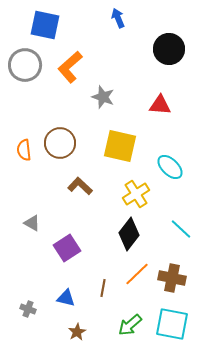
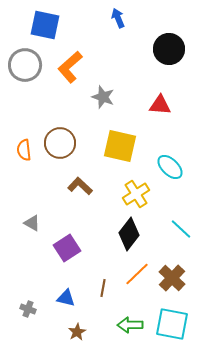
brown cross: rotated 32 degrees clockwise
green arrow: rotated 40 degrees clockwise
